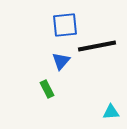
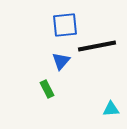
cyan triangle: moved 3 px up
